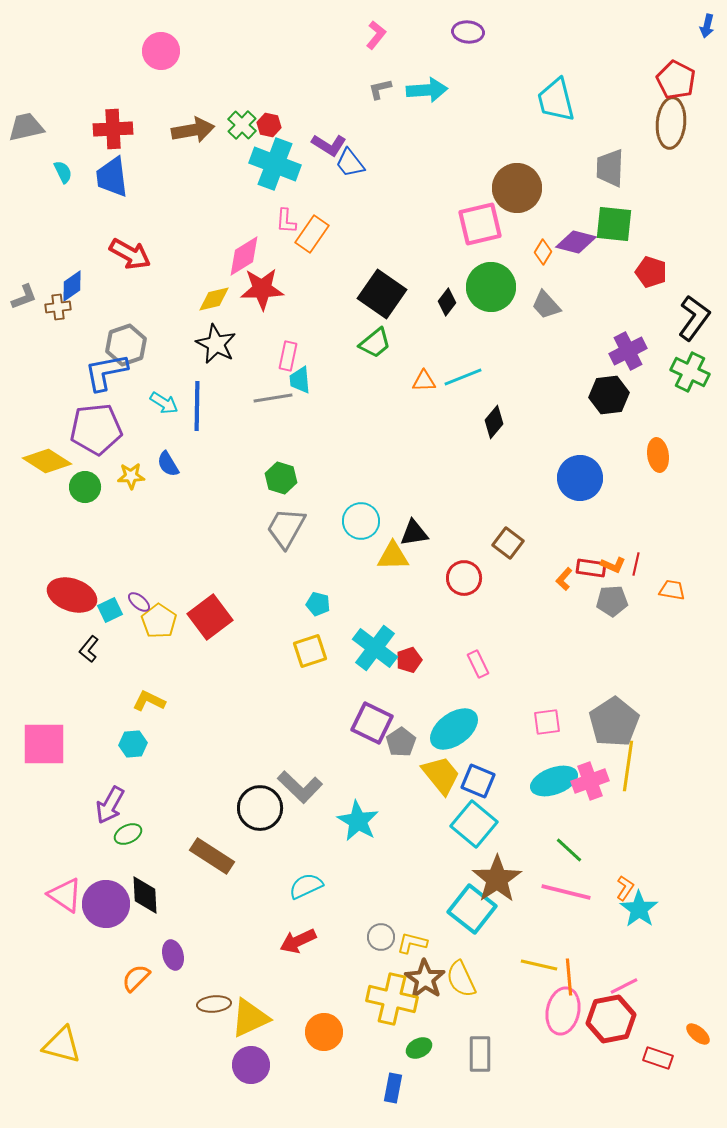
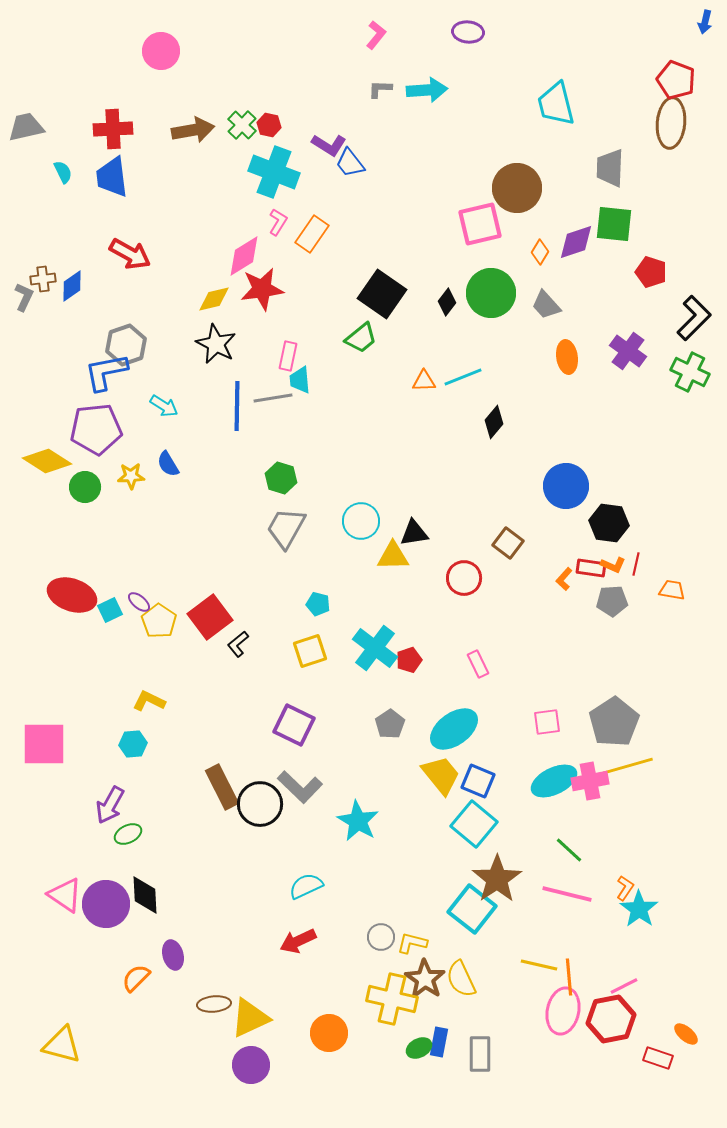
blue arrow at (707, 26): moved 2 px left, 4 px up
red pentagon at (676, 80): rotated 6 degrees counterclockwise
gray L-shape at (380, 89): rotated 15 degrees clockwise
cyan trapezoid at (556, 100): moved 4 px down
cyan cross at (275, 164): moved 1 px left, 8 px down
pink L-shape at (286, 221): moved 8 px left, 1 px down; rotated 152 degrees counterclockwise
purple diamond at (576, 242): rotated 33 degrees counterclockwise
orange diamond at (543, 252): moved 3 px left
green circle at (491, 287): moved 6 px down
red star at (262, 289): rotated 6 degrees counterclockwise
gray L-shape at (24, 297): rotated 44 degrees counterclockwise
brown cross at (58, 307): moved 15 px left, 28 px up
black L-shape at (694, 318): rotated 9 degrees clockwise
green trapezoid at (375, 343): moved 14 px left, 5 px up
purple cross at (628, 351): rotated 27 degrees counterclockwise
black hexagon at (609, 395): moved 128 px down; rotated 15 degrees clockwise
cyan arrow at (164, 403): moved 3 px down
blue line at (197, 406): moved 40 px right
orange ellipse at (658, 455): moved 91 px left, 98 px up
blue circle at (580, 478): moved 14 px left, 8 px down
black L-shape at (89, 649): moved 149 px right, 5 px up; rotated 12 degrees clockwise
purple square at (372, 723): moved 78 px left, 2 px down
gray pentagon at (401, 742): moved 11 px left, 18 px up
yellow line at (628, 766): rotated 66 degrees clockwise
cyan ellipse at (554, 781): rotated 6 degrees counterclockwise
pink cross at (590, 781): rotated 9 degrees clockwise
black circle at (260, 808): moved 4 px up
brown rectangle at (212, 856): moved 10 px right, 69 px up; rotated 30 degrees clockwise
pink line at (566, 892): moved 1 px right, 2 px down
orange circle at (324, 1032): moved 5 px right, 1 px down
orange ellipse at (698, 1034): moved 12 px left
blue rectangle at (393, 1088): moved 46 px right, 46 px up
